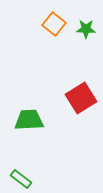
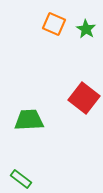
orange square: rotated 15 degrees counterclockwise
green star: rotated 30 degrees clockwise
red square: moved 3 px right; rotated 20 degrees counterclockwise
